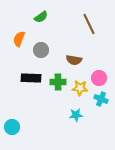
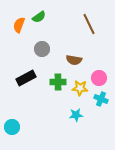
green semicircle: moved 2 px left
orange semicircle: moved 14 px up
gray circle: moved 1 px right, 1 px up
black rectangle: moved 5 px left; rotated 30 degrees counterclockwise
